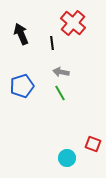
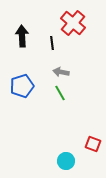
black arrow: moved 1 px right, 2 px down; rotated 20 degrees clockwise
cyan circle: moved 1 px left, 3 px down
